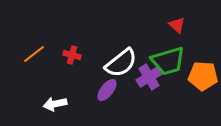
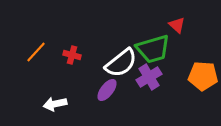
orange line: moved 2 px right, 2 px up; rotated 10 degrees counterclockwise
green trapezoid: moved 15 px left, 12 px up
